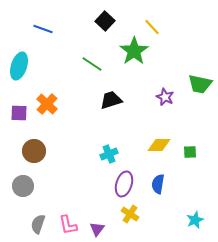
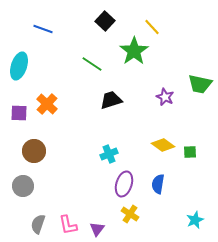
yellow diamond: moved 4 px right; rotated 35 degrees clockwise
